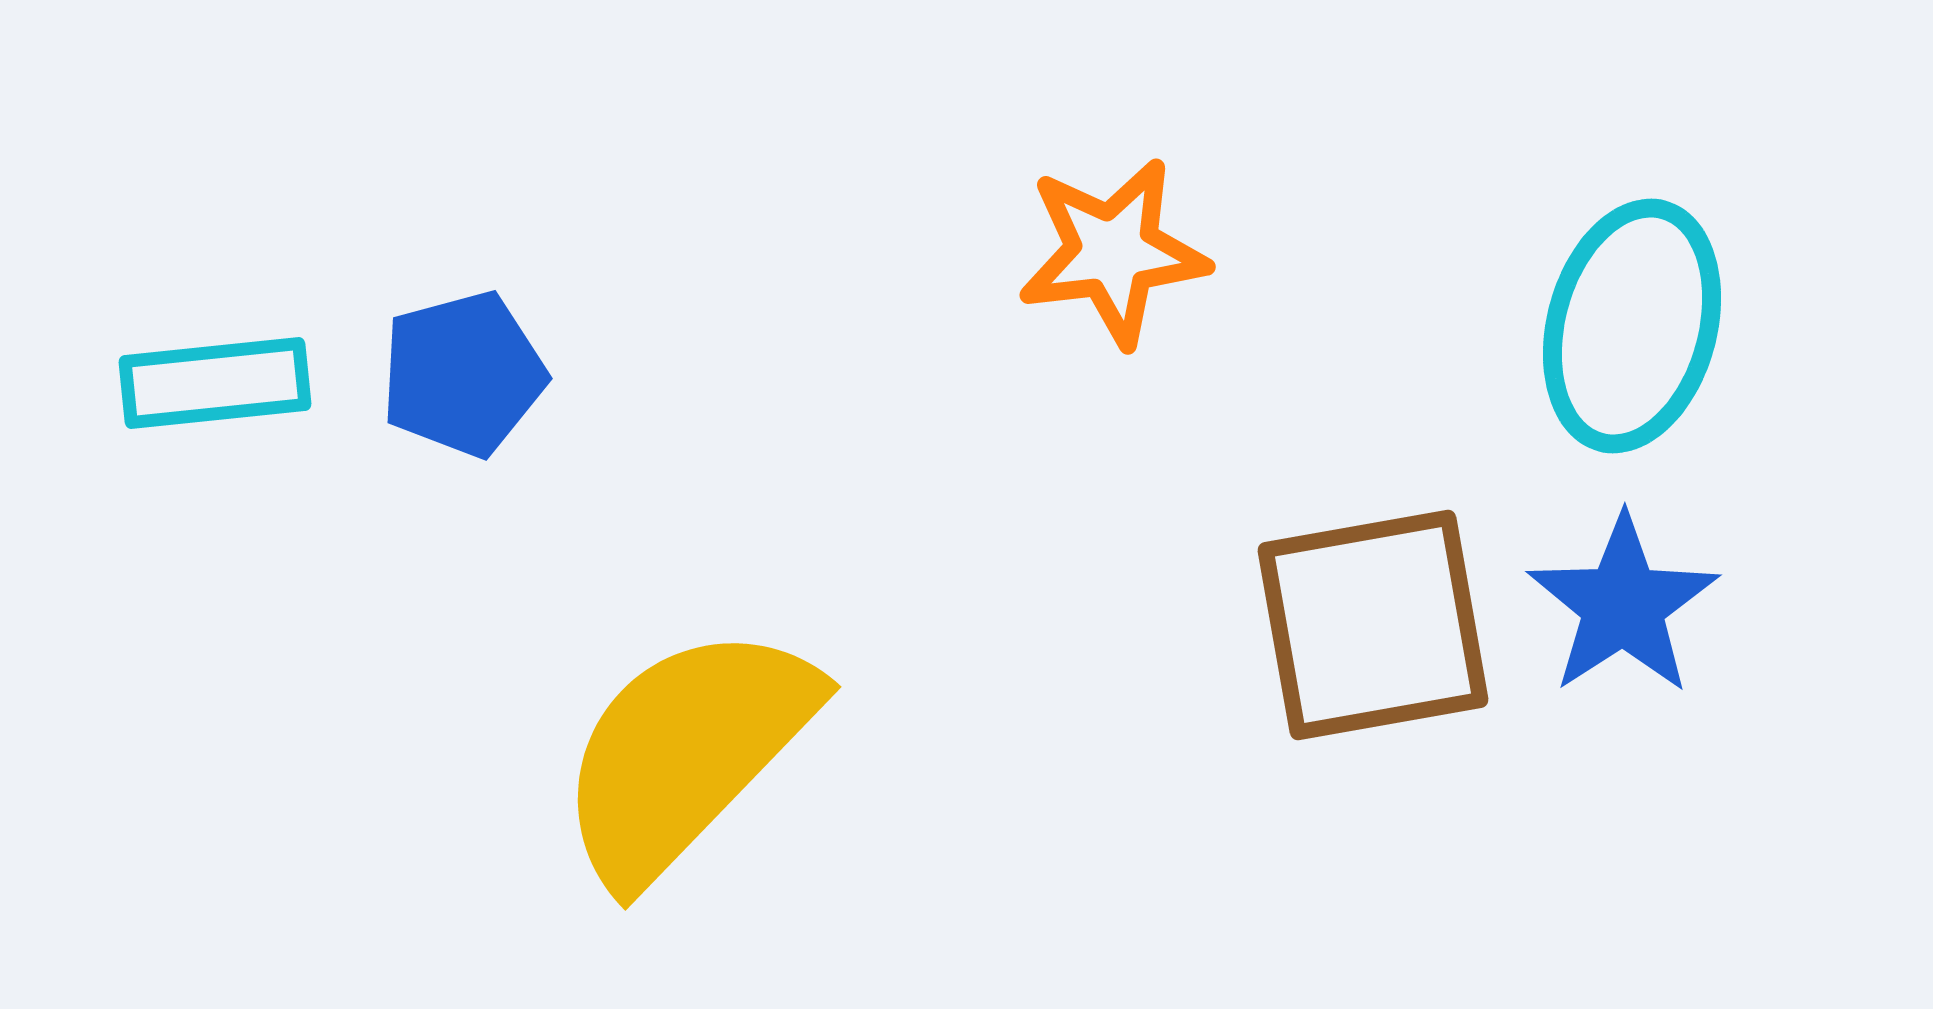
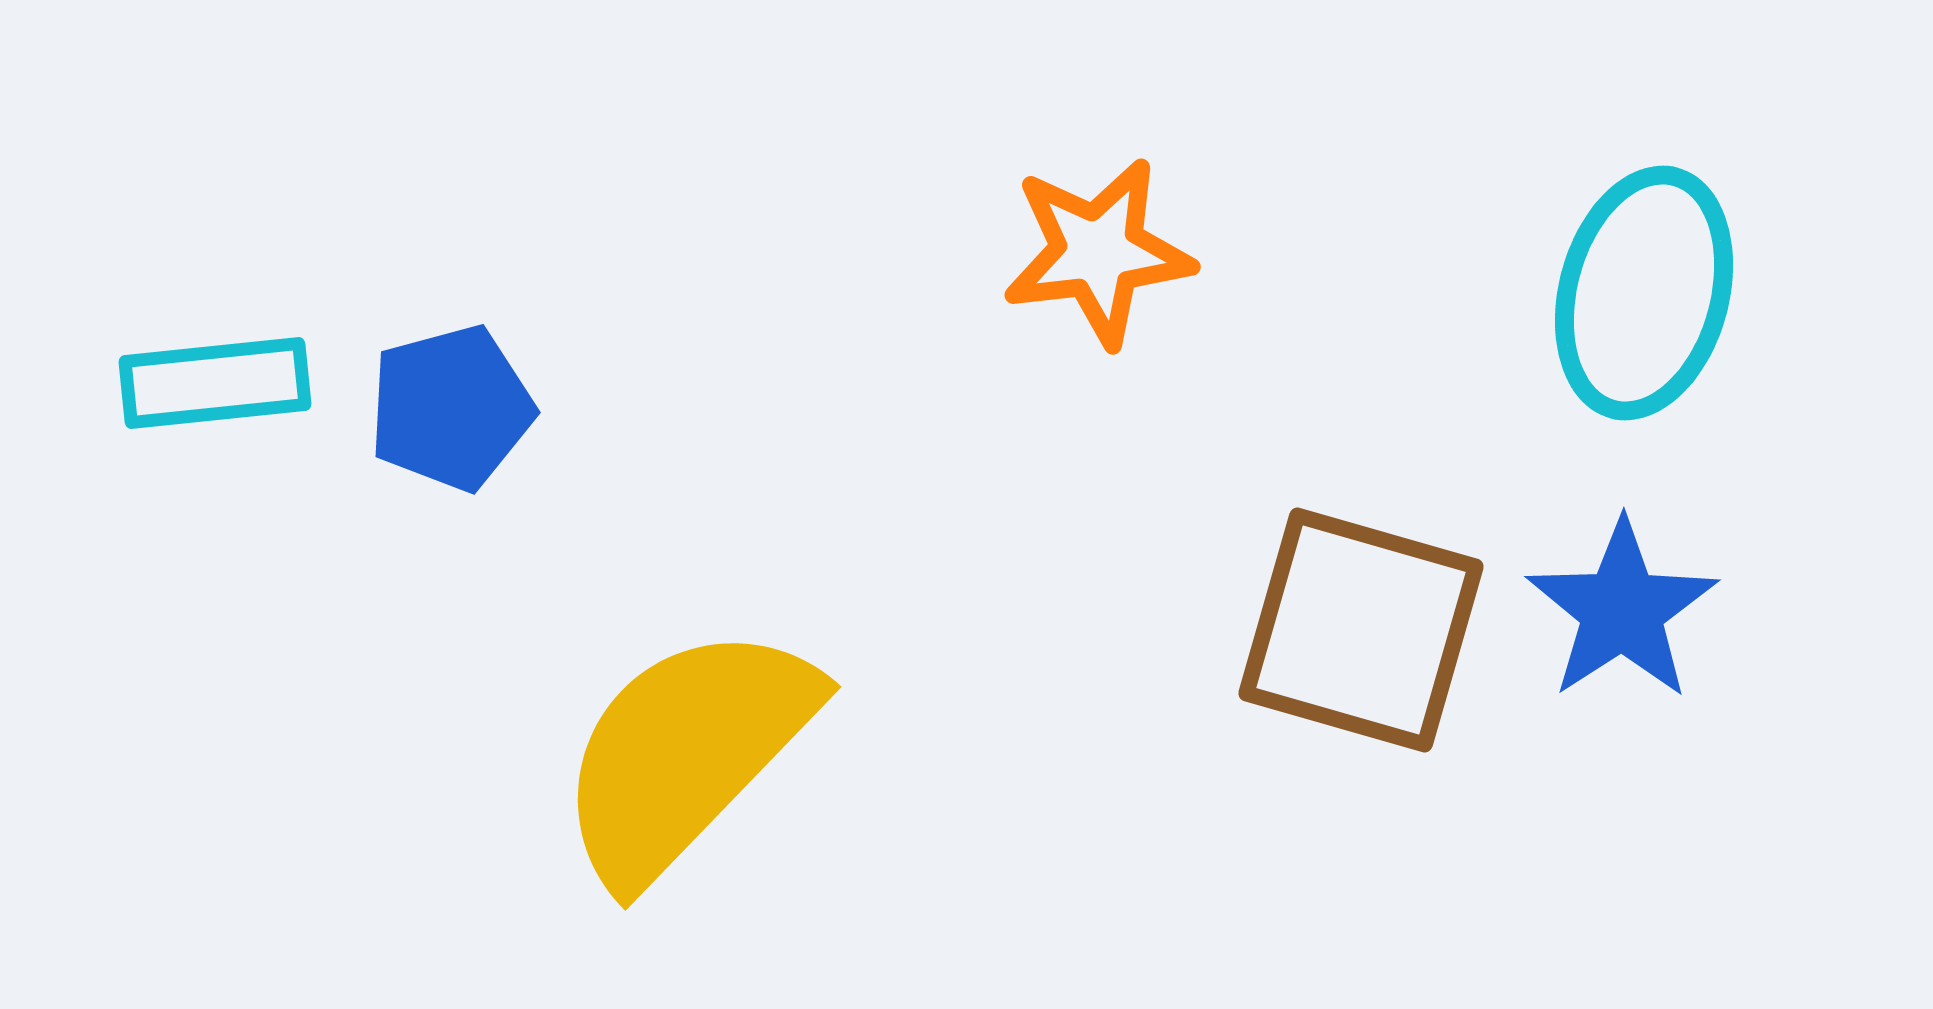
orange star: moved 15 px left
cyan ellipse: moved 12 px right, 33 px up
blue pentagon: moved 12 px left, 34 px down
blue star: moved 1 px left, 5 px down
brown square: moved 12 px left, 5 px down; rotated 26 degrees clockwise
